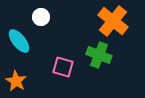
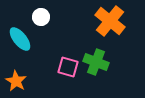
orange cross: moved 3 px left
cyan ellipse: moved 1 px right, 2 px up
green cross: moved 3 px left, 7 px down
pink square: moved 5 px right
